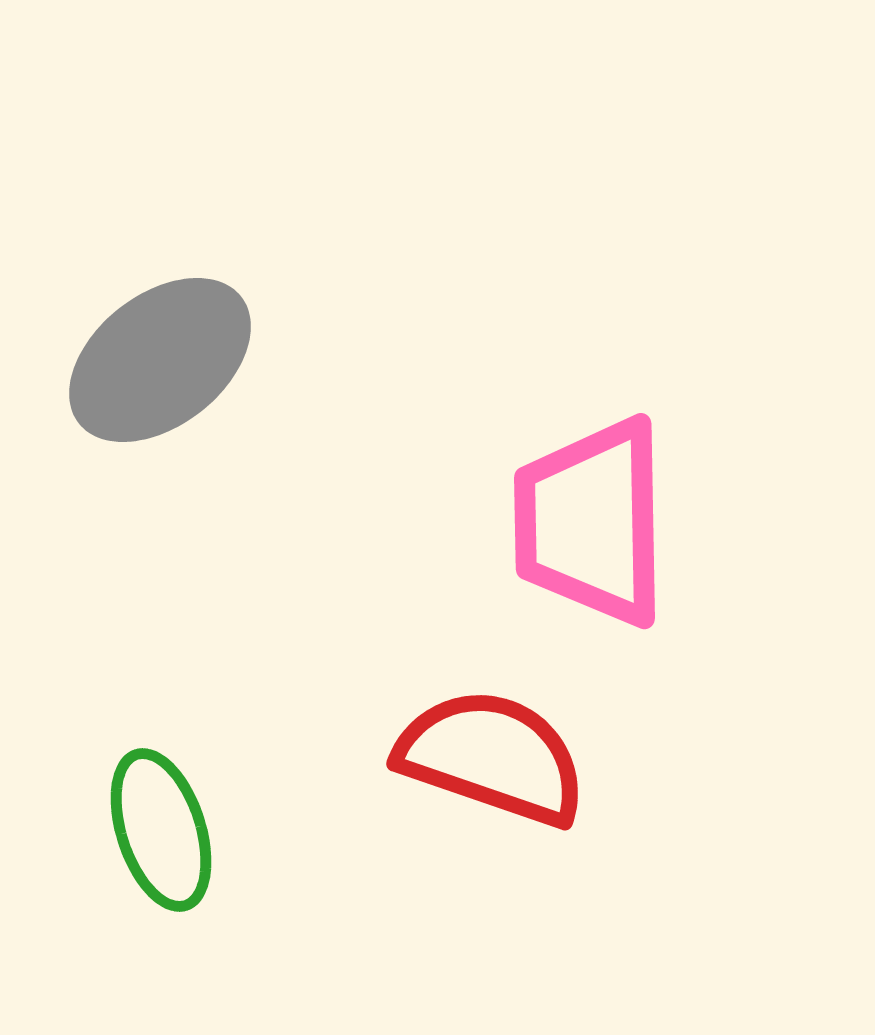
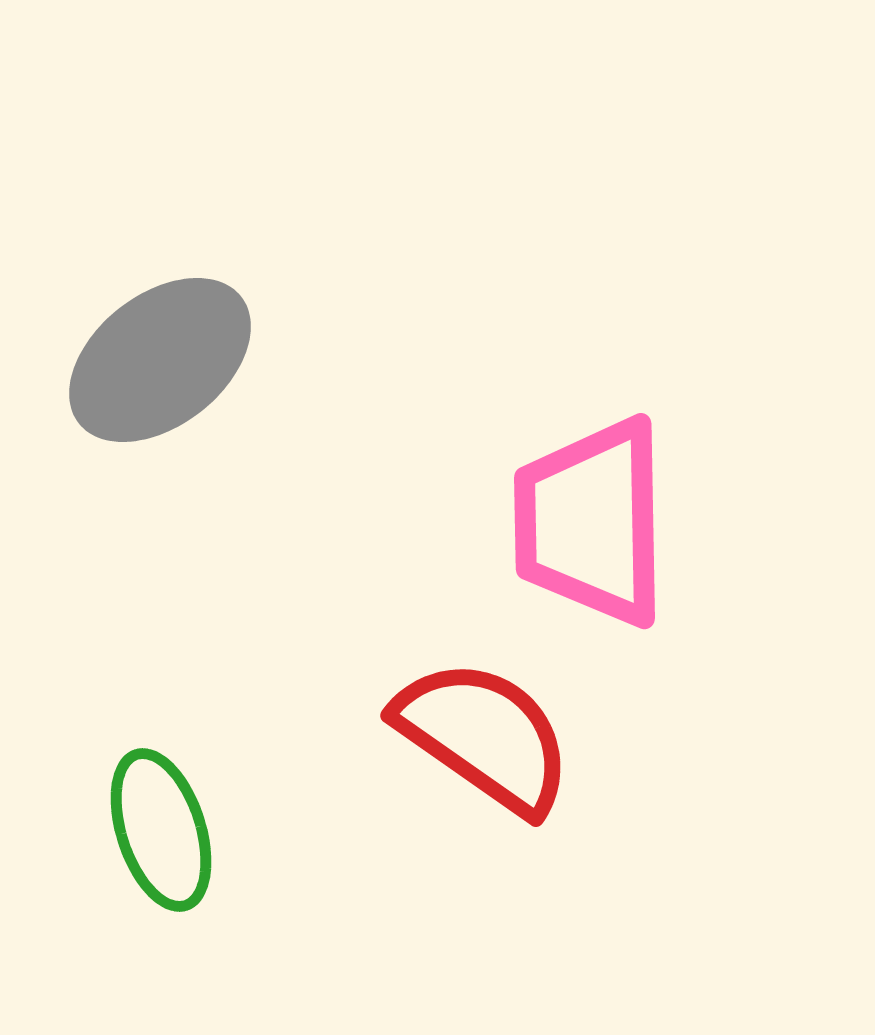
red semicircle: moved 8 px left, 21 px up; rotated 16 degrees clockwise
